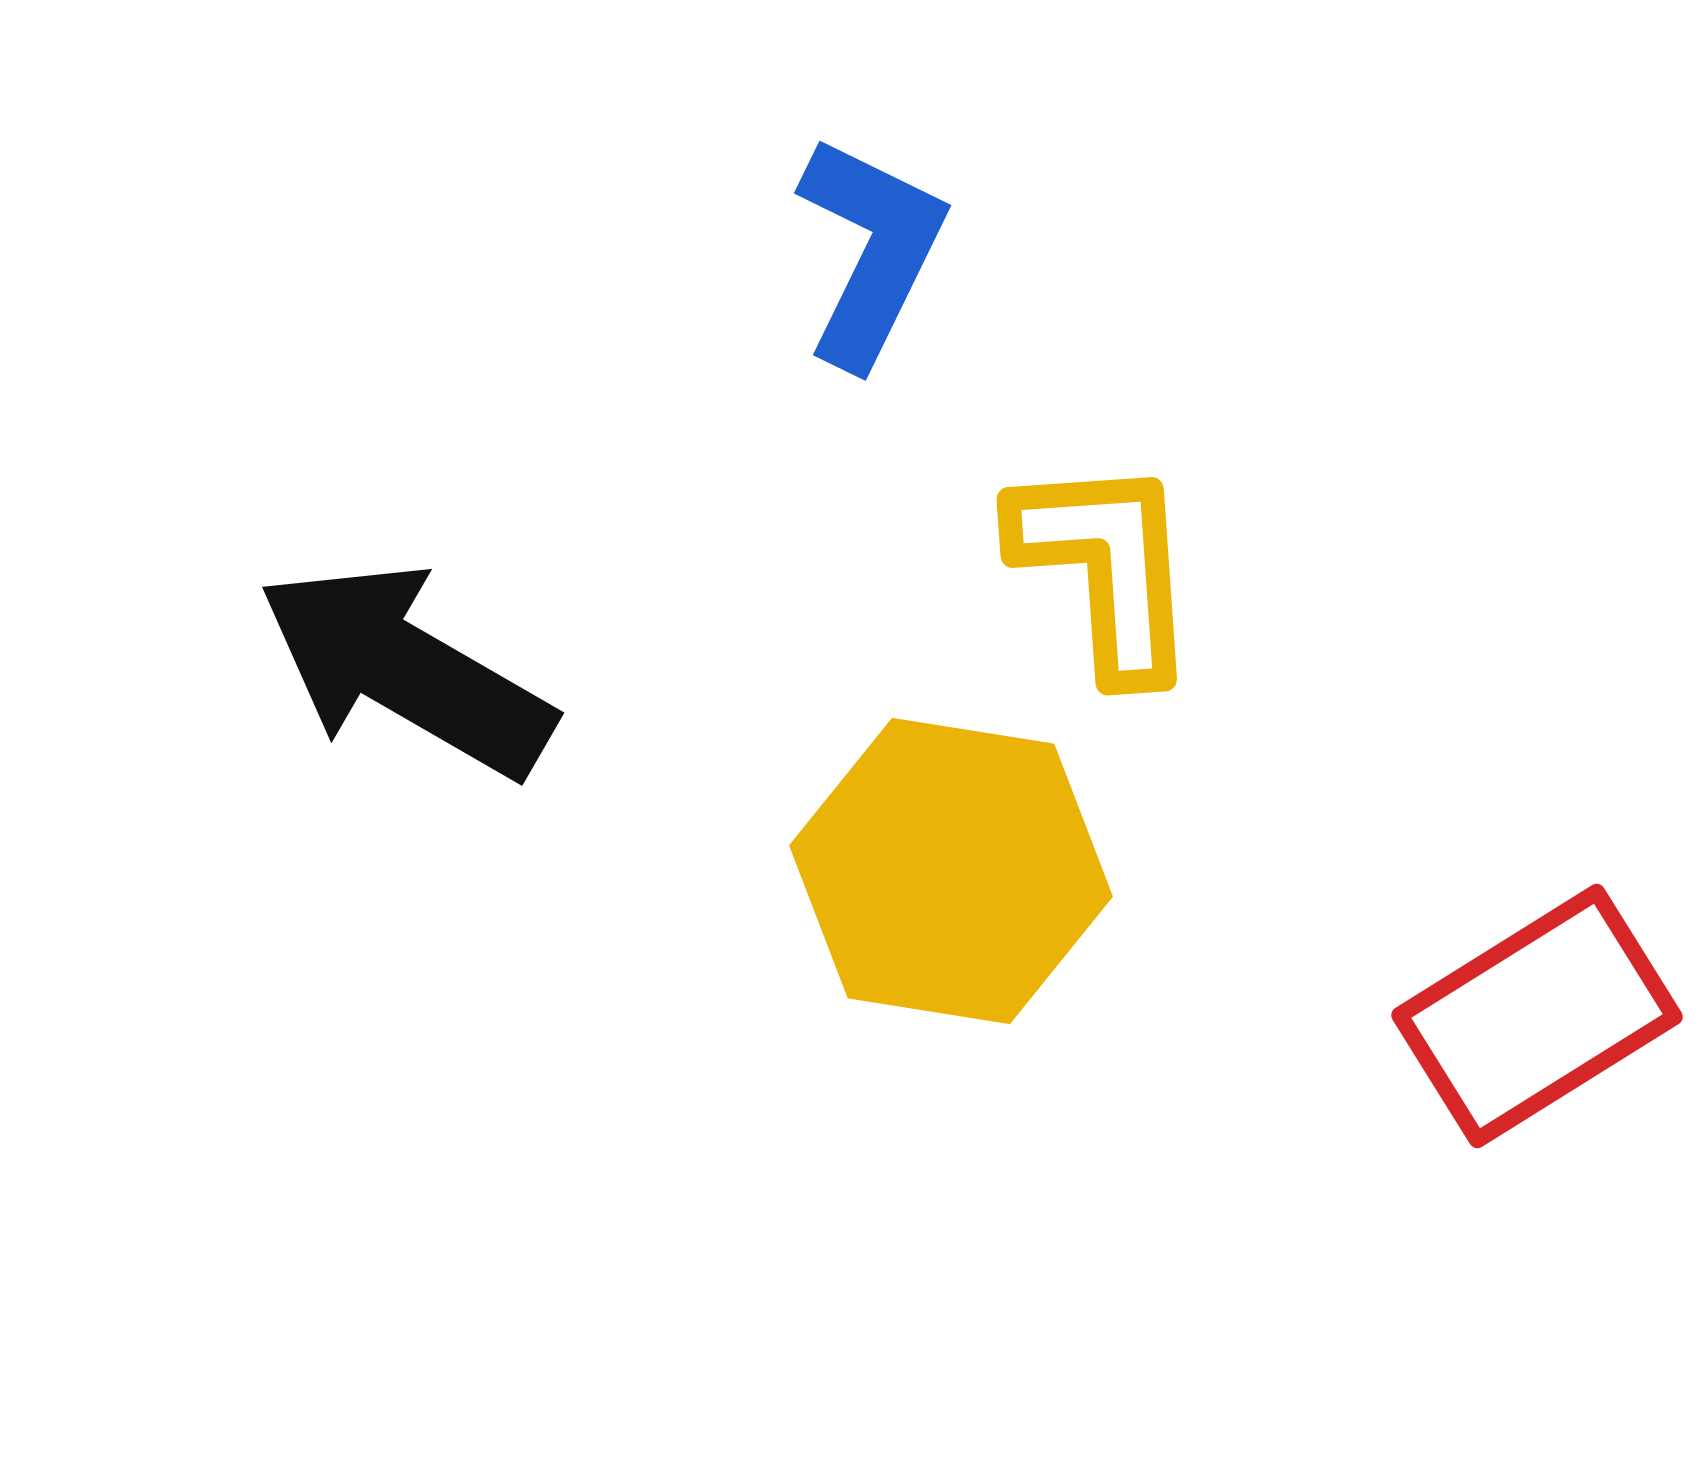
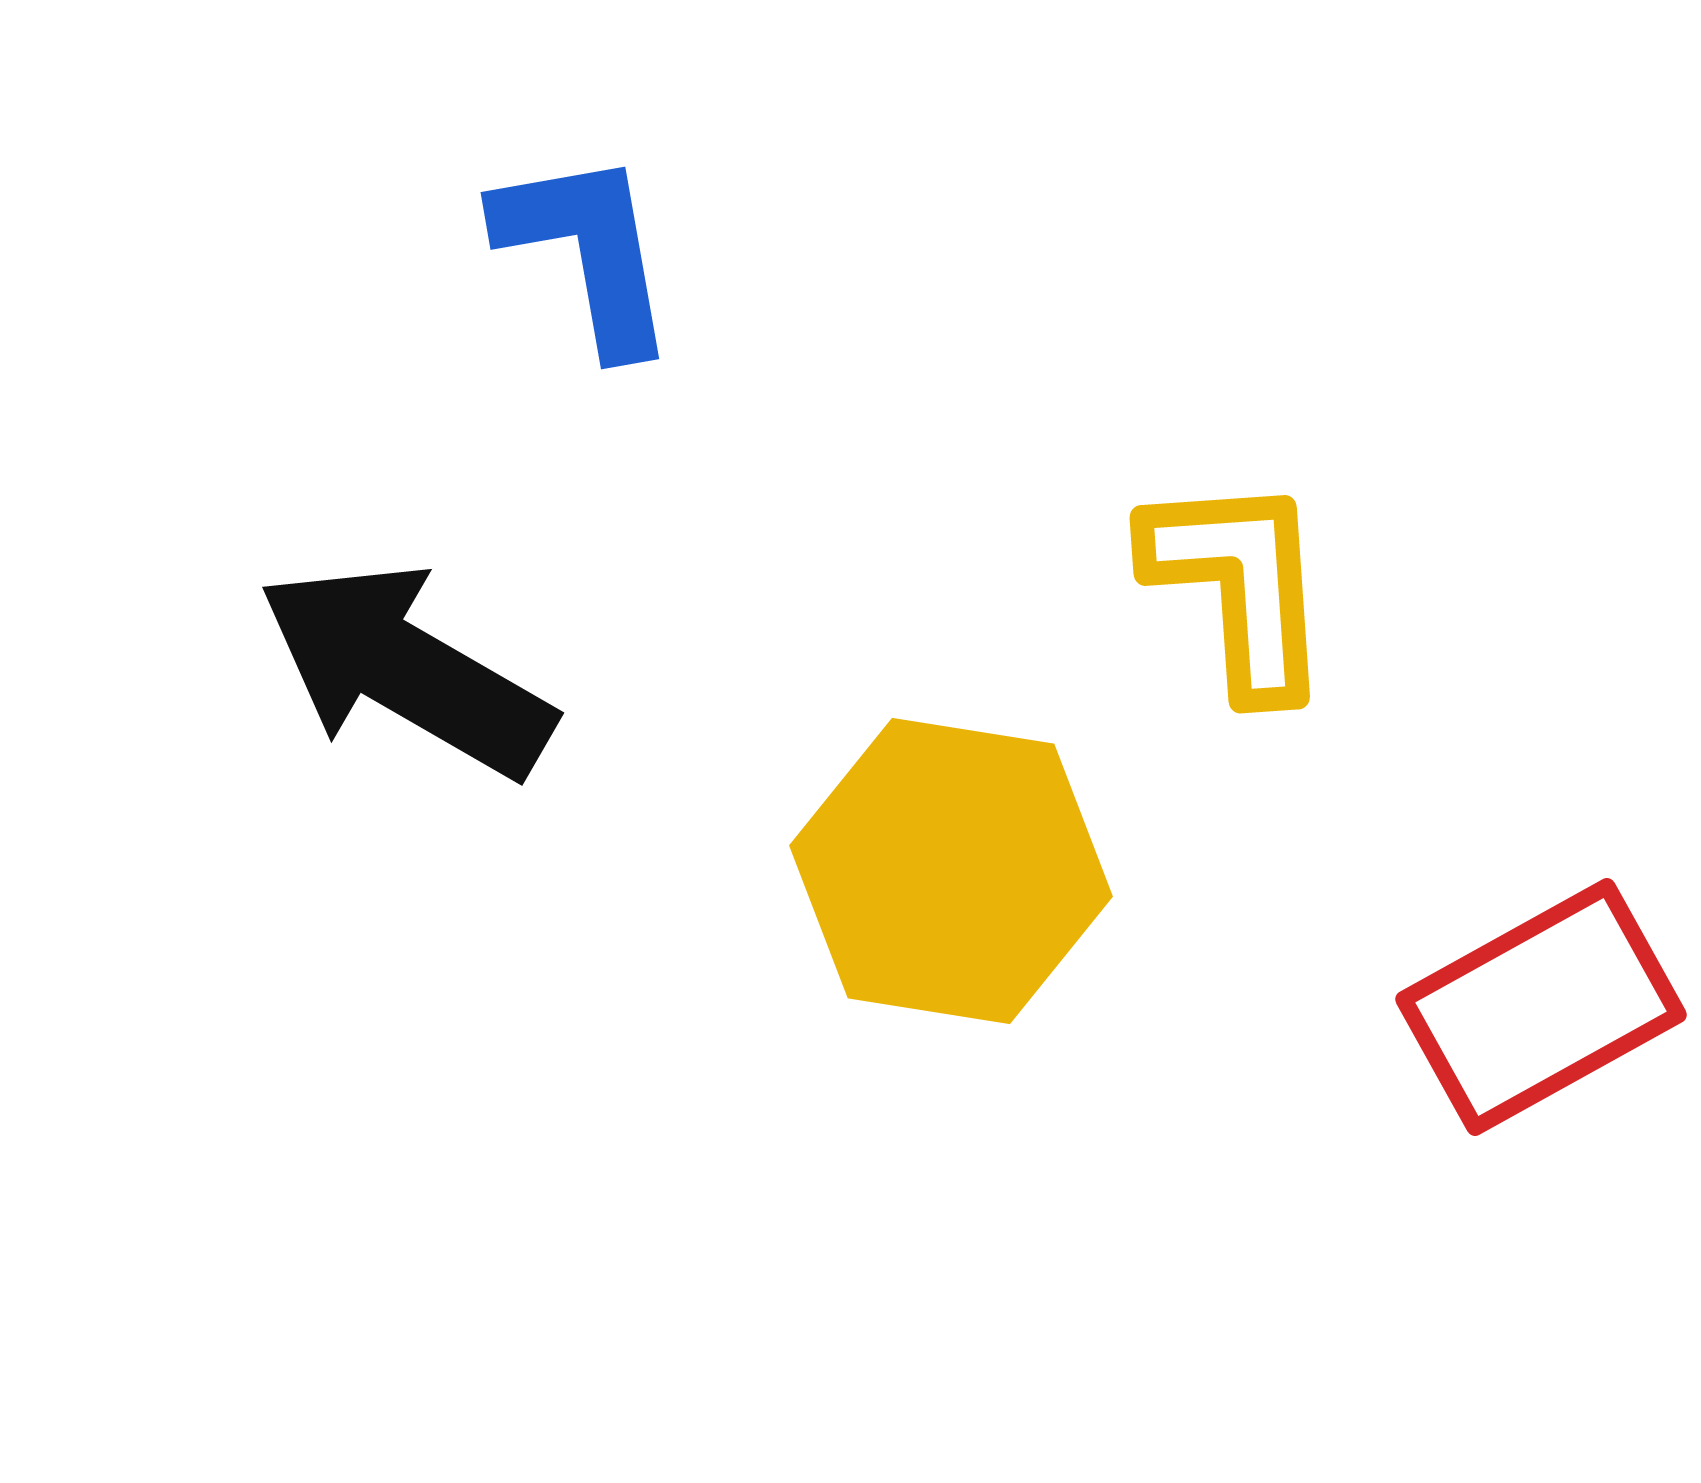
blue L-shape: moved 284 px left; rotated 36 degrees counterclockwise
yellow L-shape: moved 133 px right, 18 px down
red rectangle: moved 4 px right, 9 px up; rotated 3 degrees clockwise
